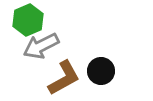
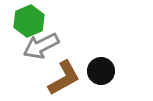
green hexagon: moved 1 px right, 1 px down
